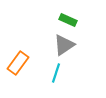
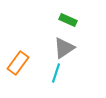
gray triangle: moved 3 px down
